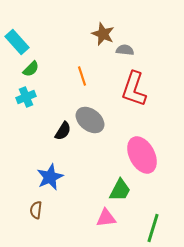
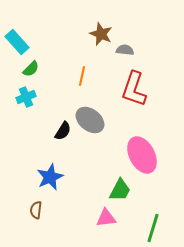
brown star: moved 2 px left
orange line: rotated 30 degrees clockwise
